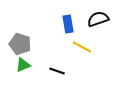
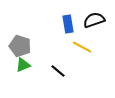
black semicircle: moved 4 px left, 1 px down
gray pentagon: moved 2 px down
black line: moved 1 px right; rotated 21 degrees clockwise
